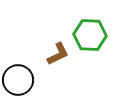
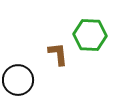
brown L-shape: rotated 70 degrees counterclockwise
